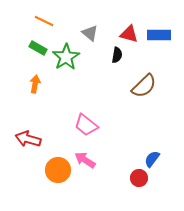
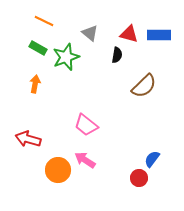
green star: rotated 12 degrees clockwise
